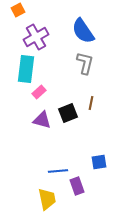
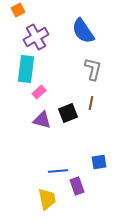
gray L-shape: moved 8 px right, 6 px down
